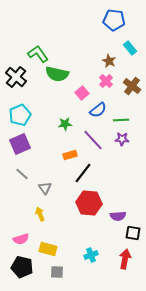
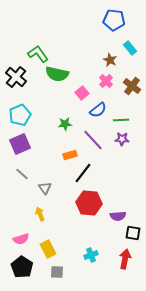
brown star: moved 1 px right, 1 px up
yellow rectangle: rotated 48 degrees clockwise
black pentagon: rotated 20 degrees clockwise
